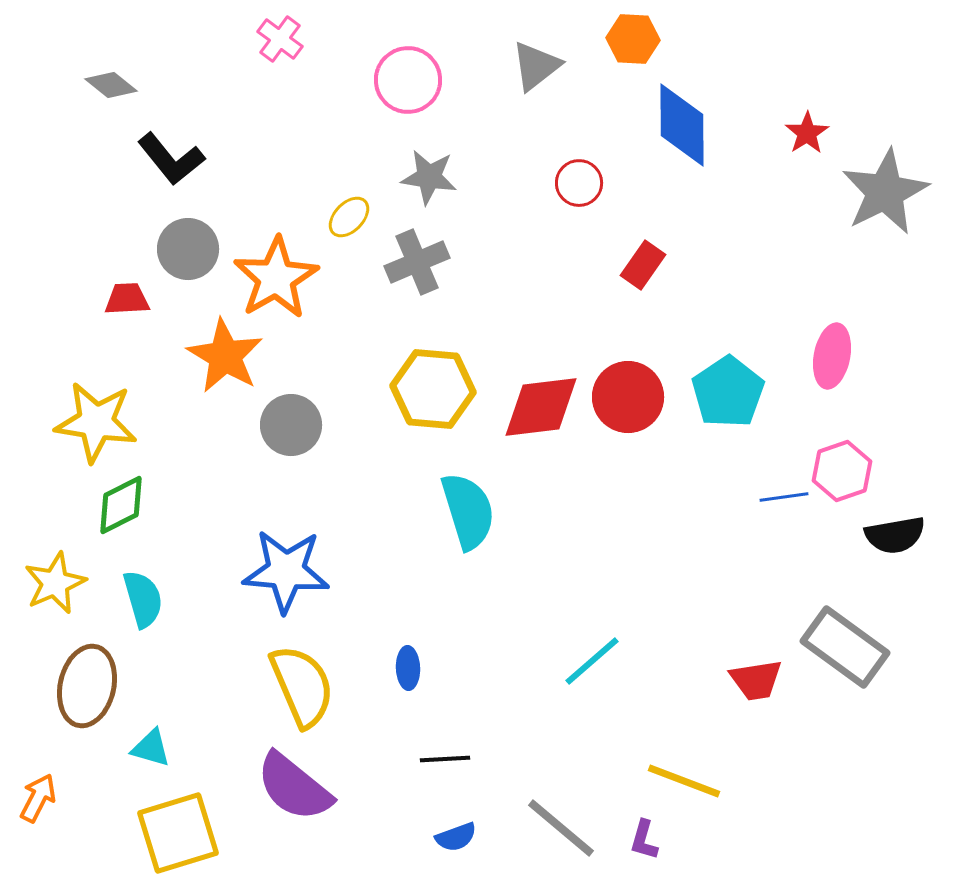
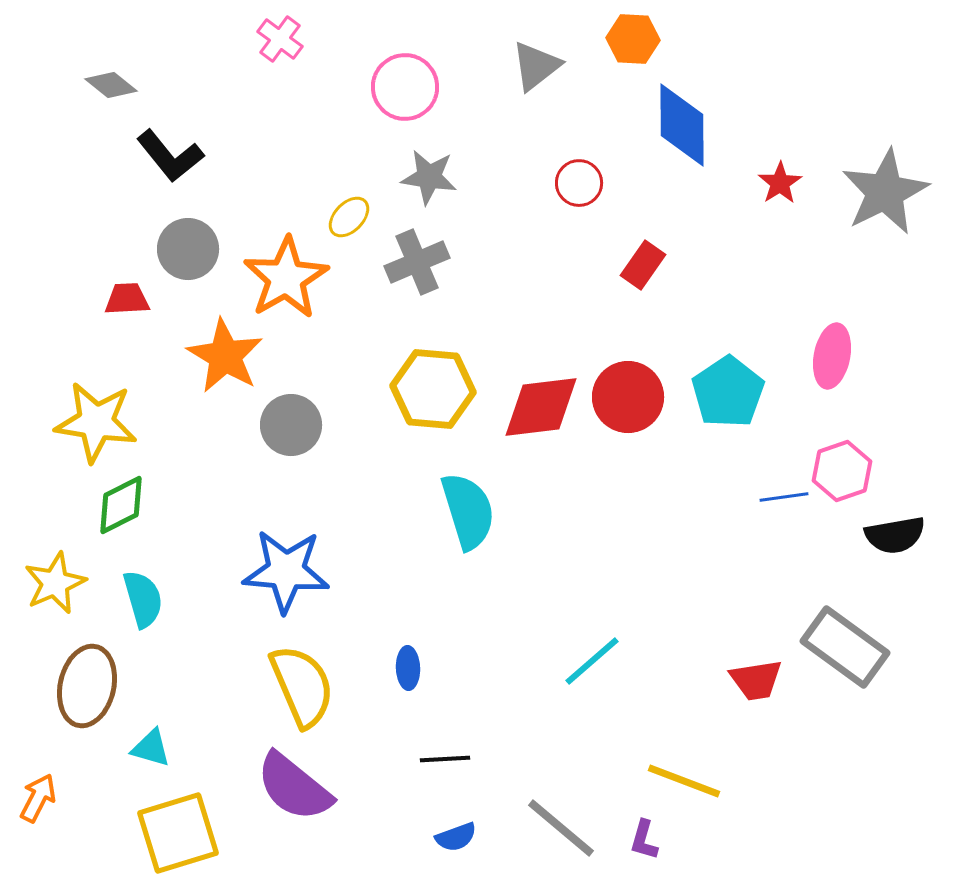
pink circle at (408, 80): moved 3 px left, 7 px down
red star at (807, 133): moved 27 px left, 50 px down
black L-shape at (171, 159): moved 1 px left, 3 px up
orange star at (276, 278): moved 10 px right
